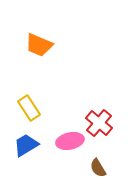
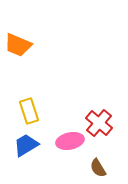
orange trapezoid: moved 21 px left
yellow rectangle: moved 3 px down; rotated 15 degrees clockwise
